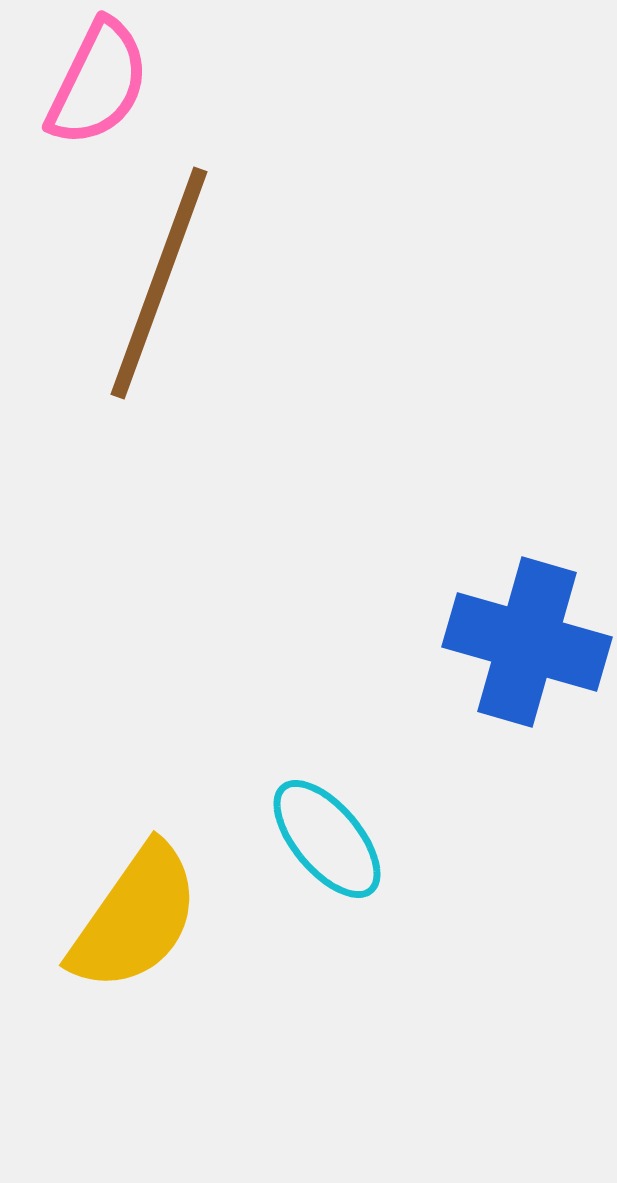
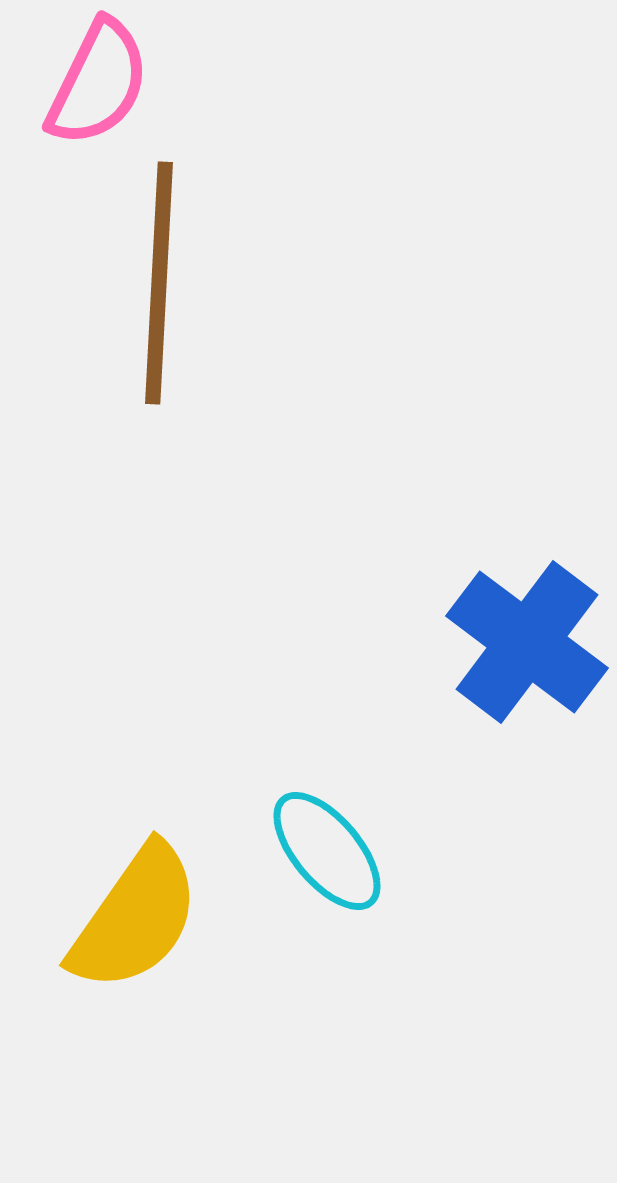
brown line: rotated 17 degrees counterclockwise
blue cross: rotated 21 degrees clockwise
cyan ellipse: moved 12 px down
